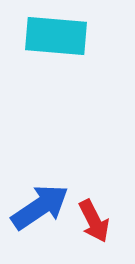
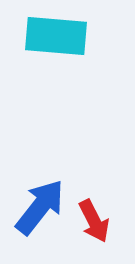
blue arrow: rotated 18 degrees counterclockwise
